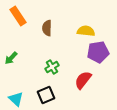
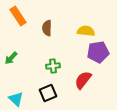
green cross: moved 1 px right, 1 px up; rotated 24 degrees clockwise
black square: moved 2 px right, 2 px up
